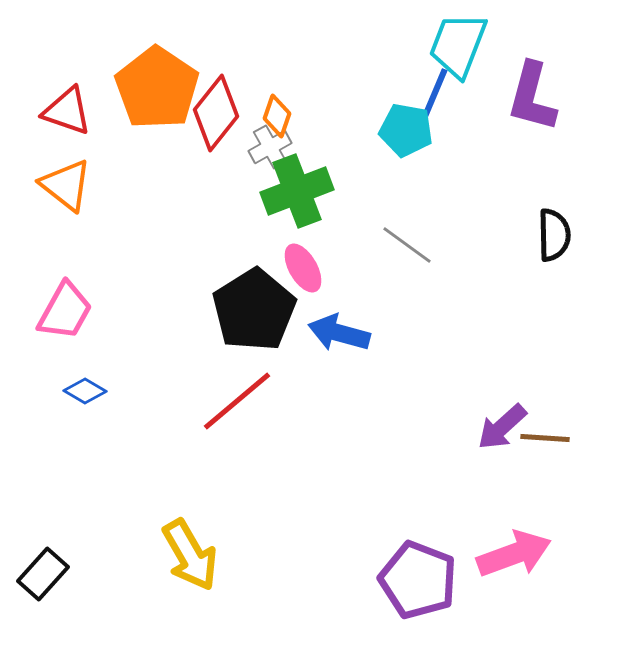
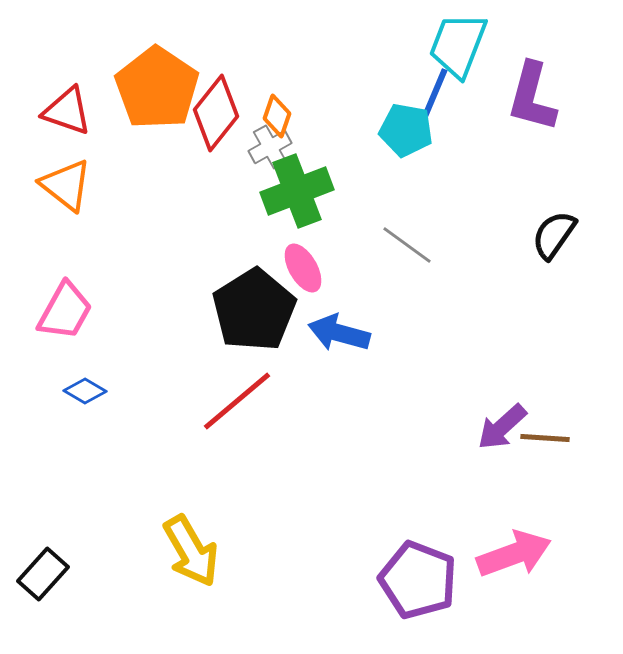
black semicircle: rotated 144 degrees counterclockwise
yellow arrow: moved 1 px right, 4 px up
